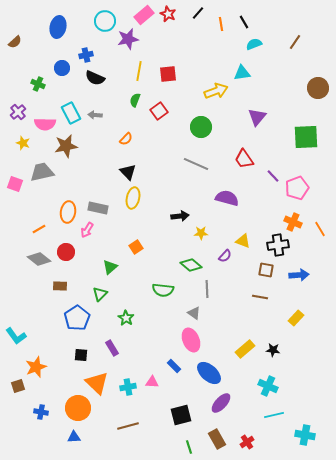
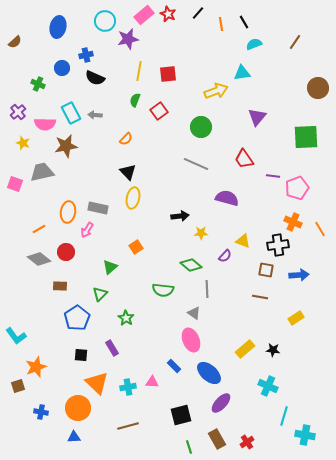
purple line at (273, 176): rotated 40 degrees counterclockwise
yellow rectangle at (296, 318): rotated 14 degrees clockwise
cyan line at (274, 415): moved 10 px right, 1 px down; rotated 60 degrees counterclockwise
